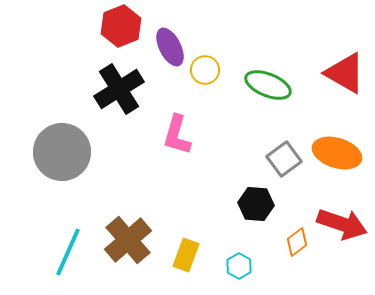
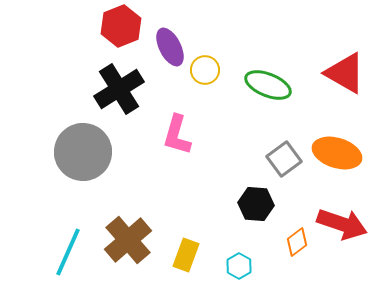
gray circle: moved 21 px right
